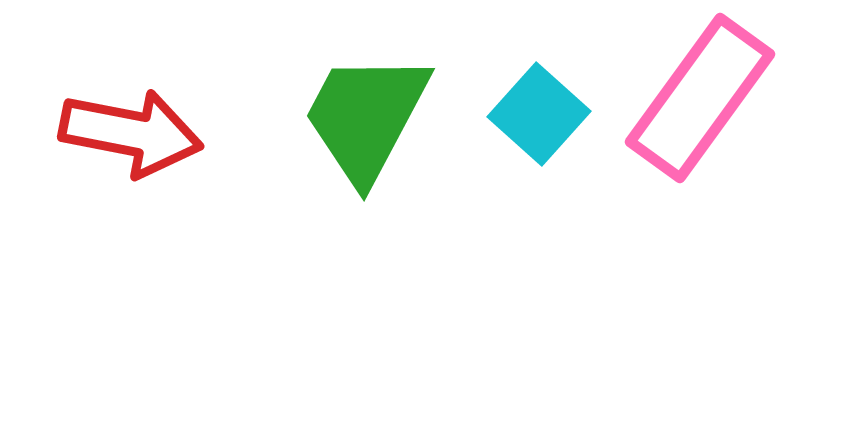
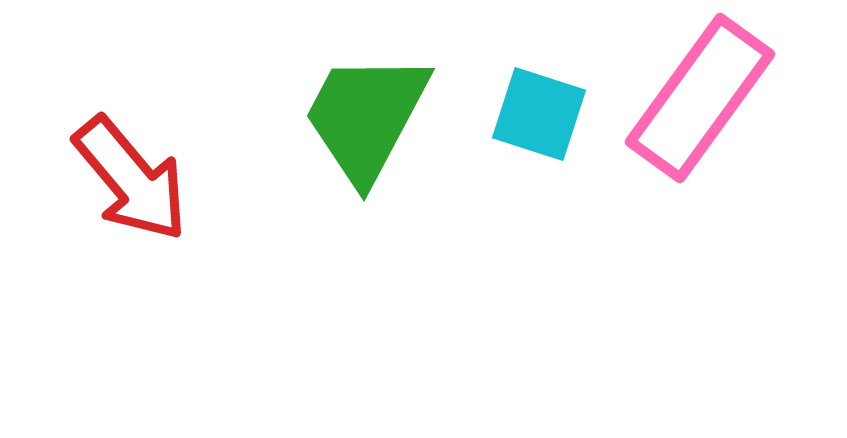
cyan square: rotated 24 degrees counterclockwise
red arrow: moved 46 px down; rotated 39 degrees clockwise
